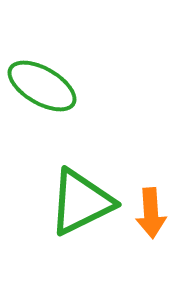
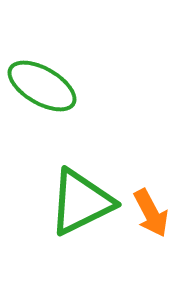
orange arrow: rotated 24 degrees counterclockwise
